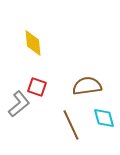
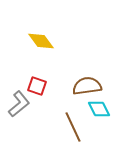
yellow diamond: moved 8 px right, 2 px up; rotated 32 degrees counterclockwise
red square: moved 1 px up
cyan diamond: moved 5 px left, 9 px up; rotated 10 degrees counterclockwise
brown line: moved 2 px right, 2 px down
